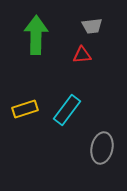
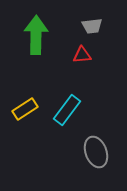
yellow rectangle: rotated 15 degrees counterclockwise
gray ellipse: moved 6 px left, 4 px down; rotated 32 degrees counterclockwise
